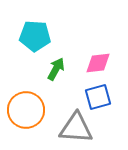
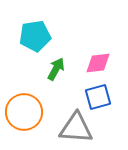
cyan pentagon: rotated 12 degrees counterclockwise
orange circle: moved 2 px left, 2 px down
